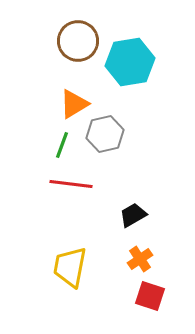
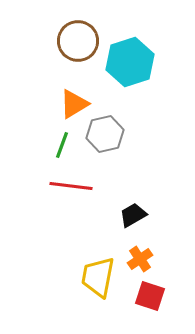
cyan hexagon: rotated 9 degrees counterclockwise
red line: moved 2 px down
yellow trapezoid: moved 28 px right, 10 px down
